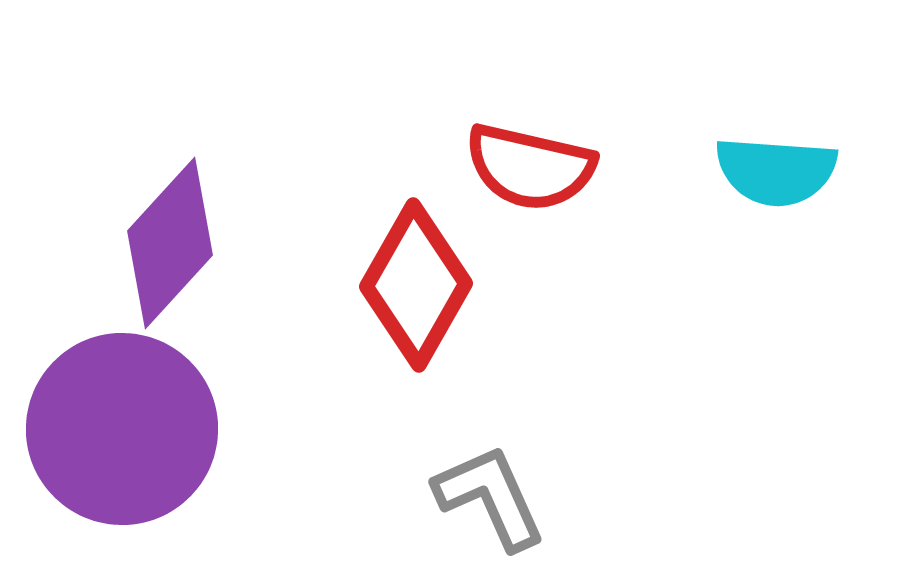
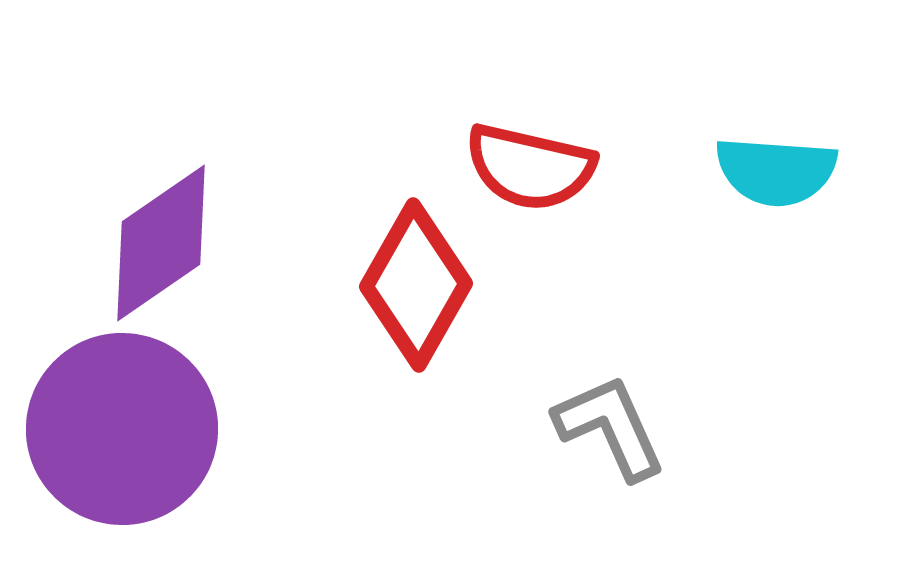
purple diamond: moved 9 px left; rotated 13 degrees clockwise
gray L-shape: moved 120 px right, 70 px up
